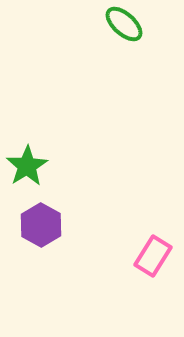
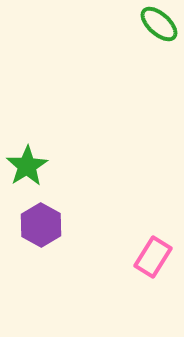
green ellipse: moved 35 px right
pink rectangle: moved 1 px down
